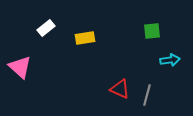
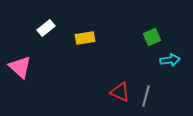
green square: moved 6 px down; rotated 18 degrees counterclockwise
red triangle: moved 3 px down
gray line: moved 1 px left, 1 px down
